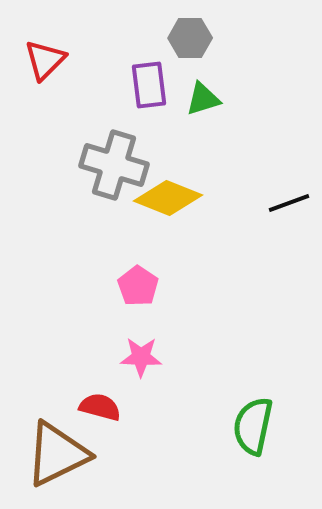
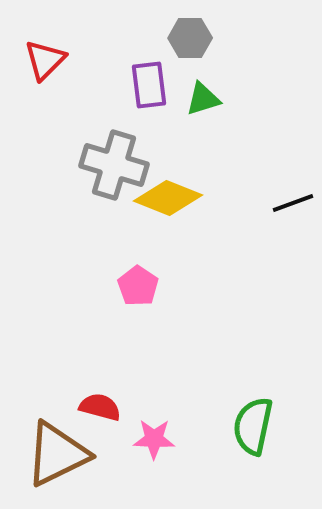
black line: moved 4 px right
pink star: moved 13 px right, 82 px down
